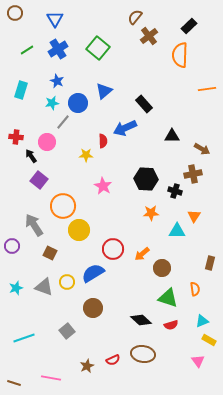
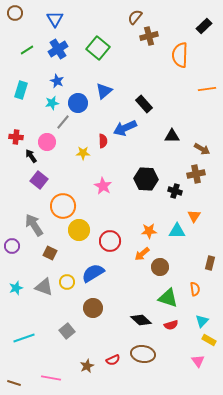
black rectangle at (189, 26): moved 15 px right
brown cross at (149, 36): rotated 24 degrees clockwise
yellow star at (86, 155): moved 3 px left, 2 px up
brown cross at (193, 174): moved 3 px right
orange star at (151, 213): moved 2 px left, 18 px down
red circle at (113, 249): moved 3 px left, 8 px up
brown circle at (162, 268): moved 2 px left, 1 px up
cyan triangle at (202, 321): rotated 24 degrees counterclockwise
